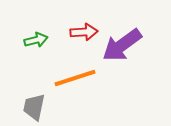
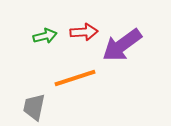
green arrow: moved 9 px right, 4 px up
